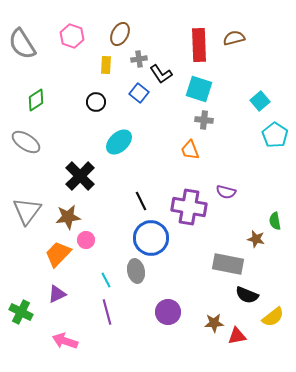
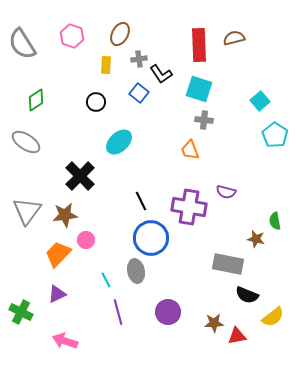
brown star at (68, 217): moved 3 px left, 2 px up
purple line at (107, 312): moved 11 px right
